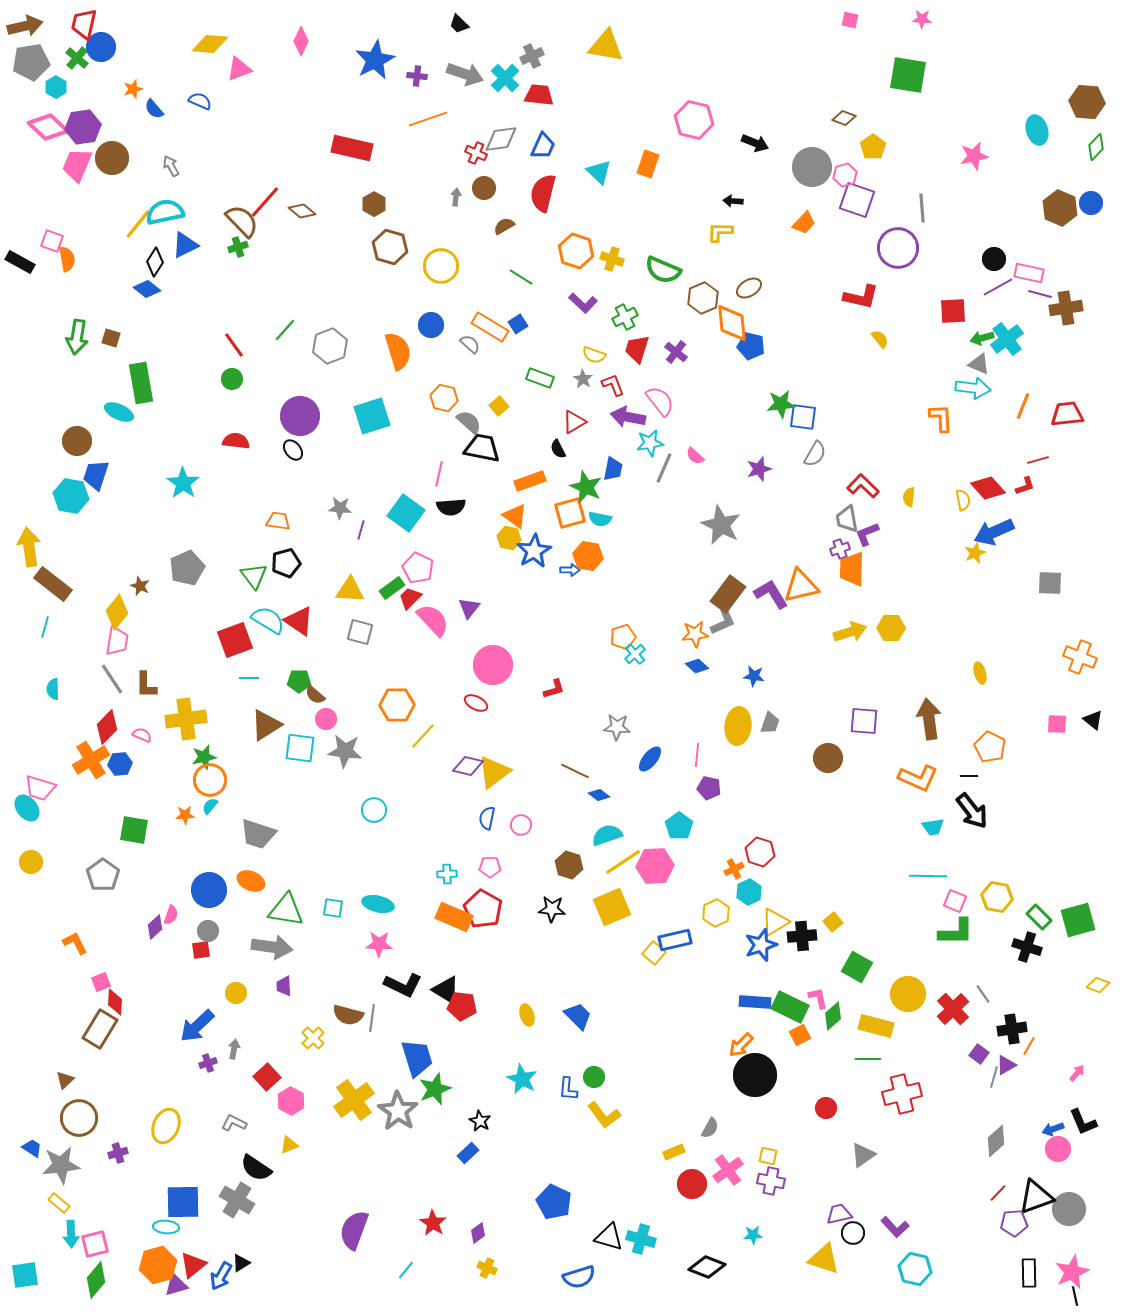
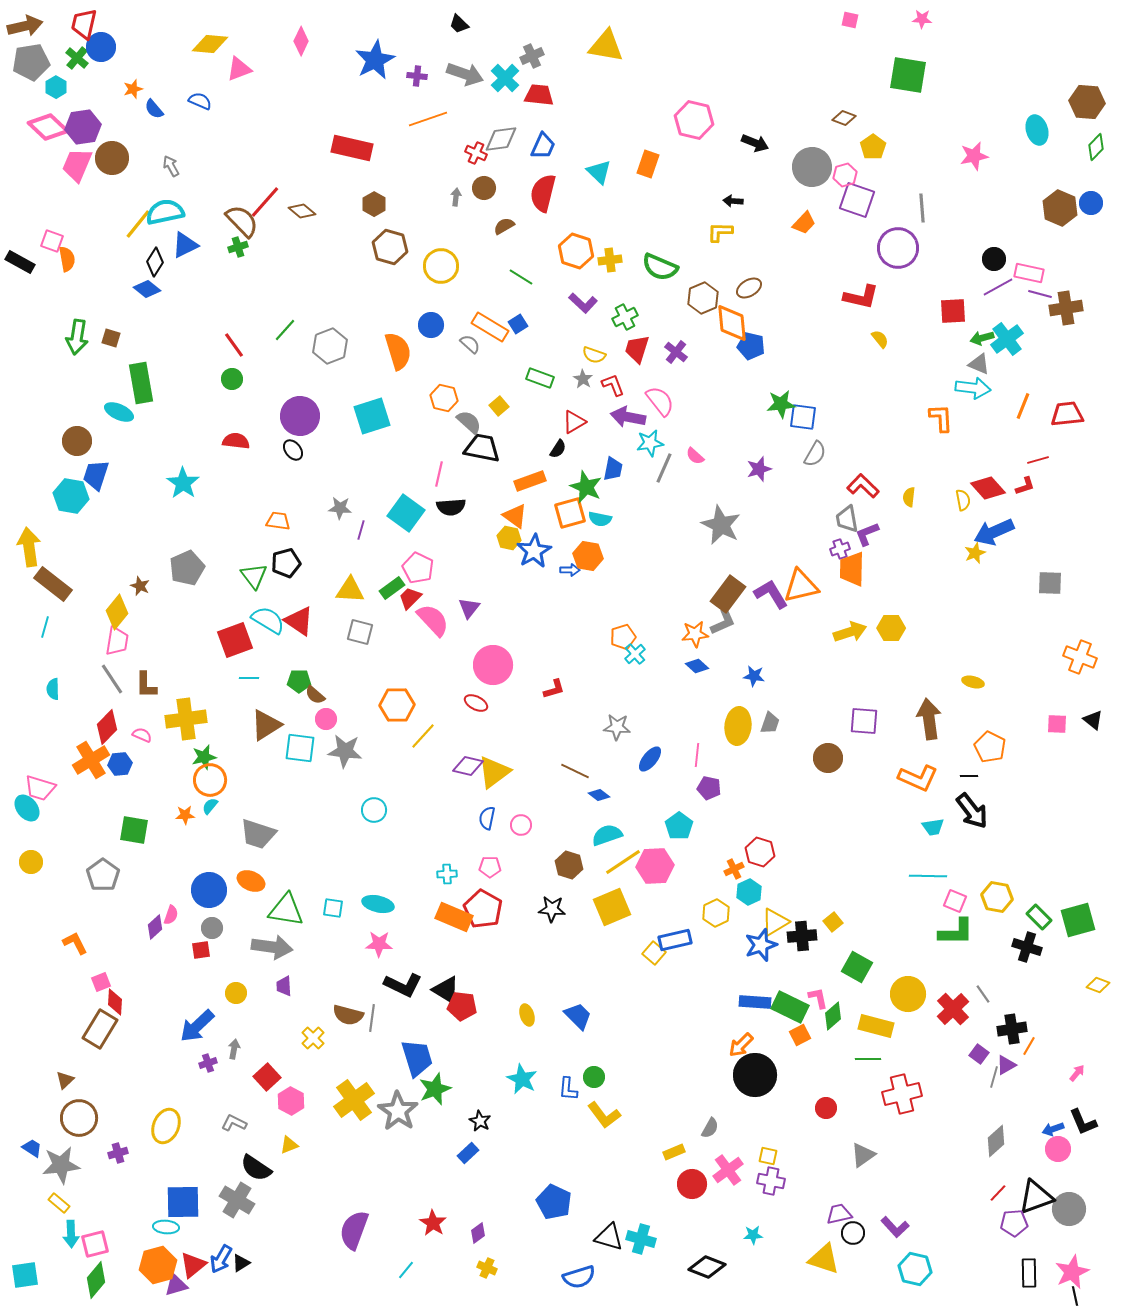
yellow cross at (612, 259): moved 2 px left, 1 px down; rotated 25 degrees counterclockwise
green semicircle at (663, 270): moved 3 px left, 3 px up
black semicircle at (558, 449): rotated 120 degrees counterclockwise
yellow ellipse at (980, 673): moved 7 px left, 9 px down; rotated 60 degrees counterclockwise
gray circle at (208, 931): moved 4 px right, 3 px up
blue arrow at (221, 1276): moved 17 px up
